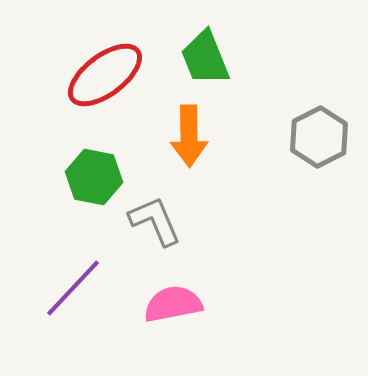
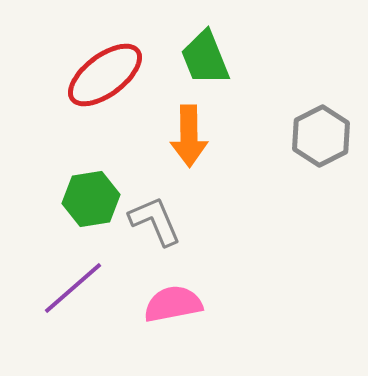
gray hexagon: moved 2 px right, 1 px up
green hexagon: moved 3 px left, 22 px down; rotated 20 degrees counterclockwise
purple line: rotated 6 degrees clockwise
